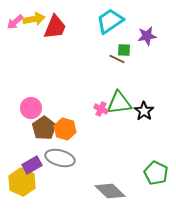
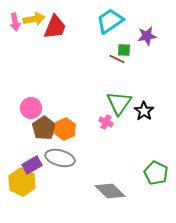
pink arrow: rotated 60 degrees counterclockwise
green triangle: rotated 48 degrees counterclockwise
pink cross: moved 5 px right, 13 px down
orange hexagon: rotated 20 degrees clockwise
